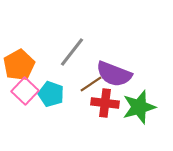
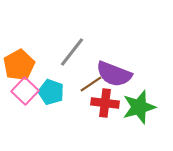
cyan pentagon: moved 2 px up
